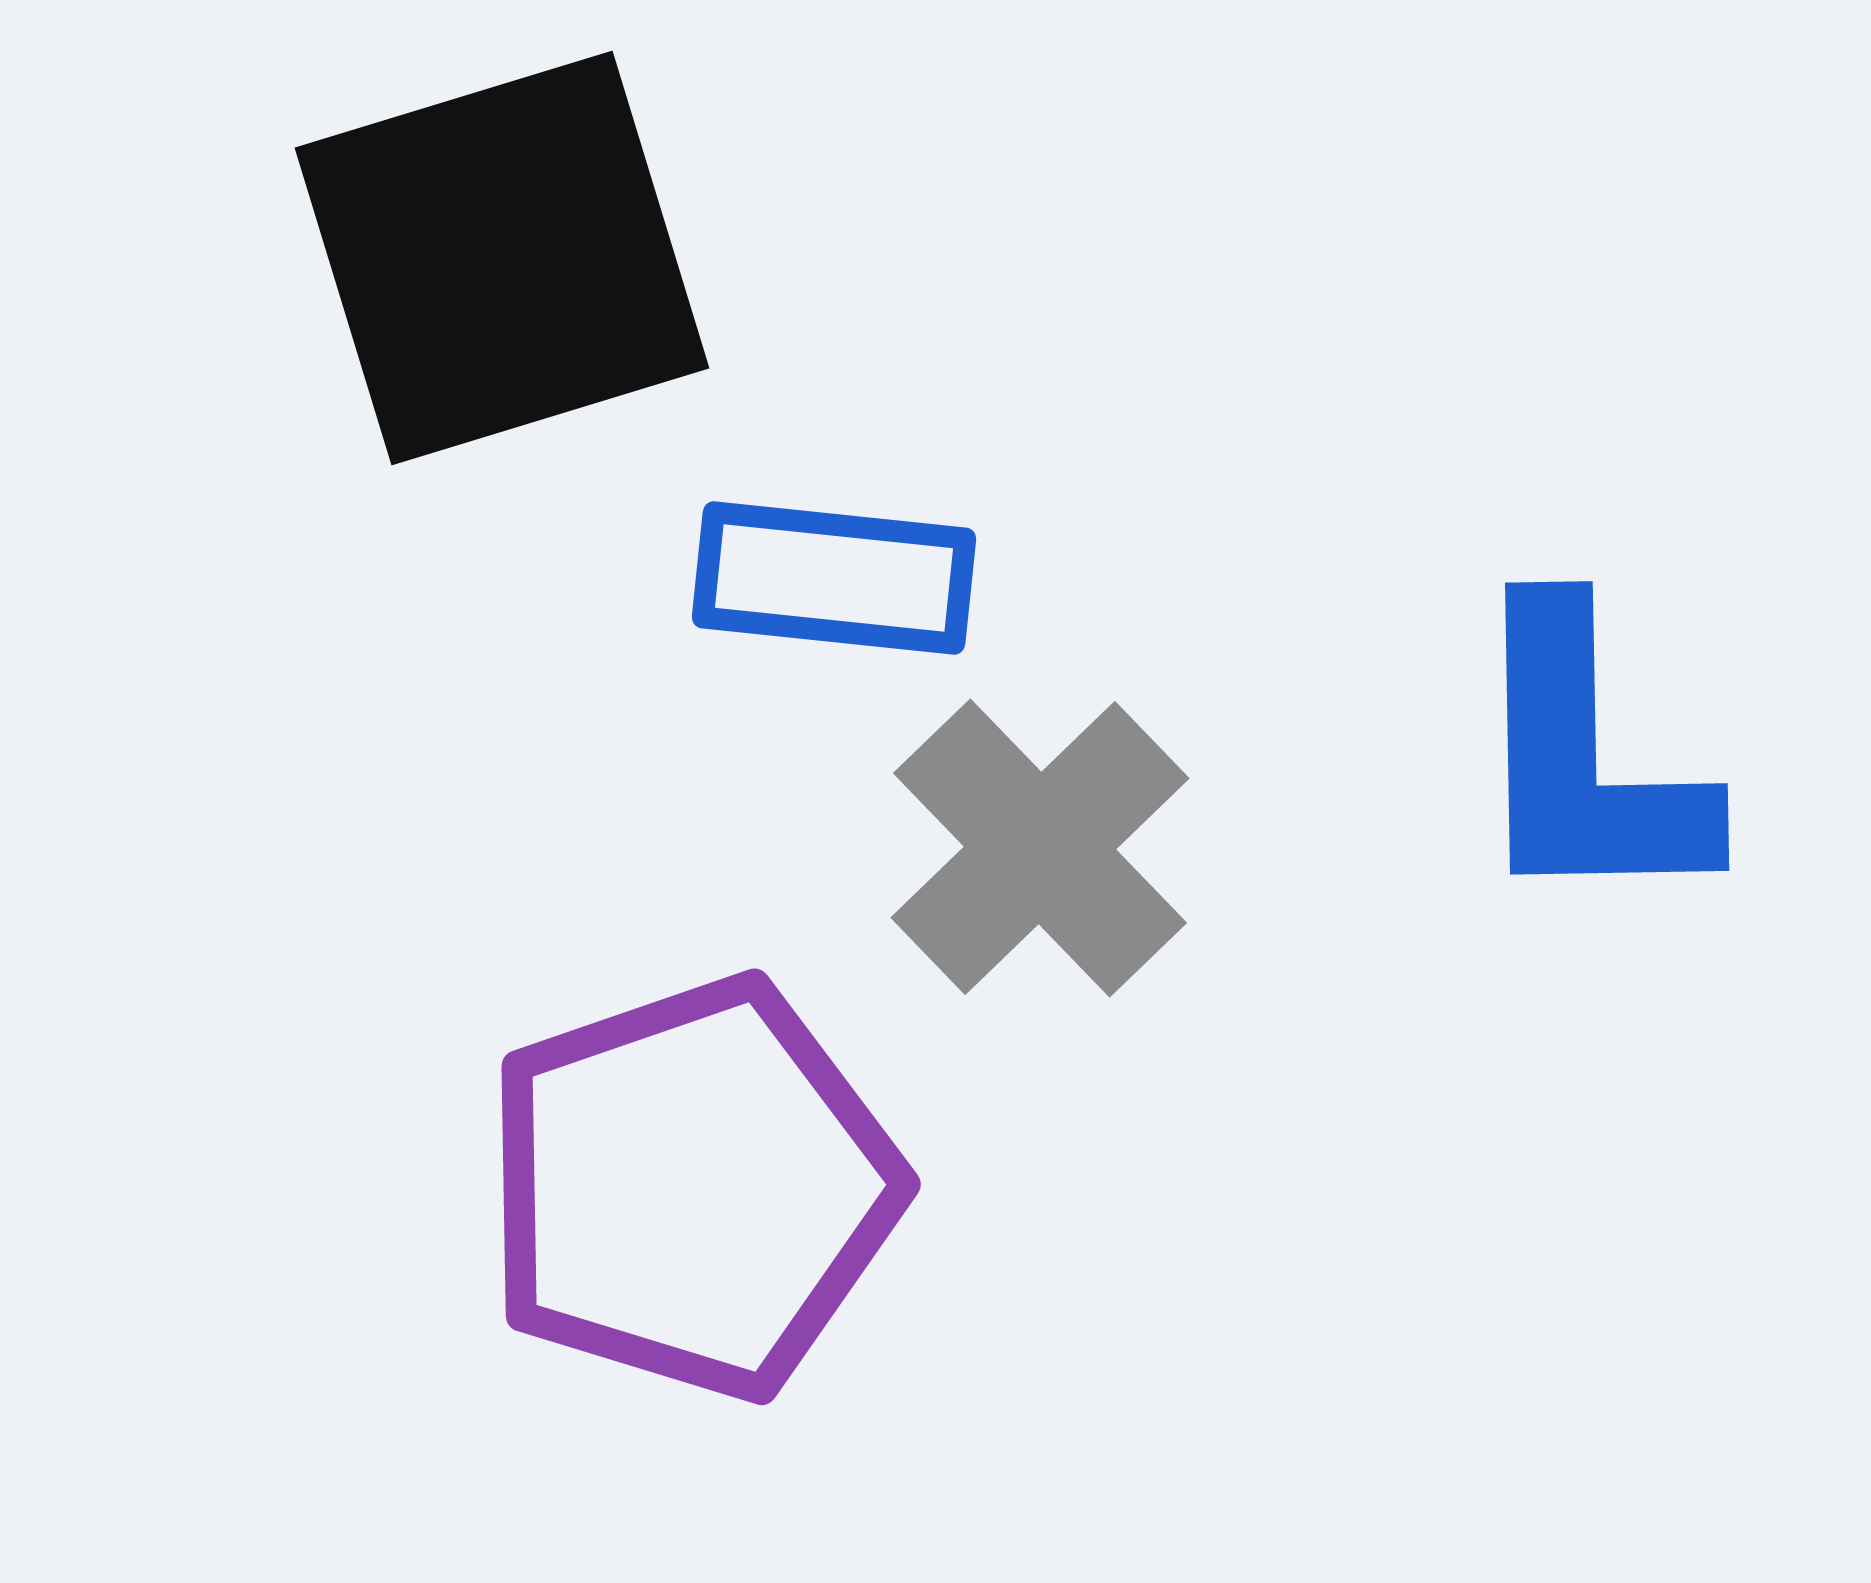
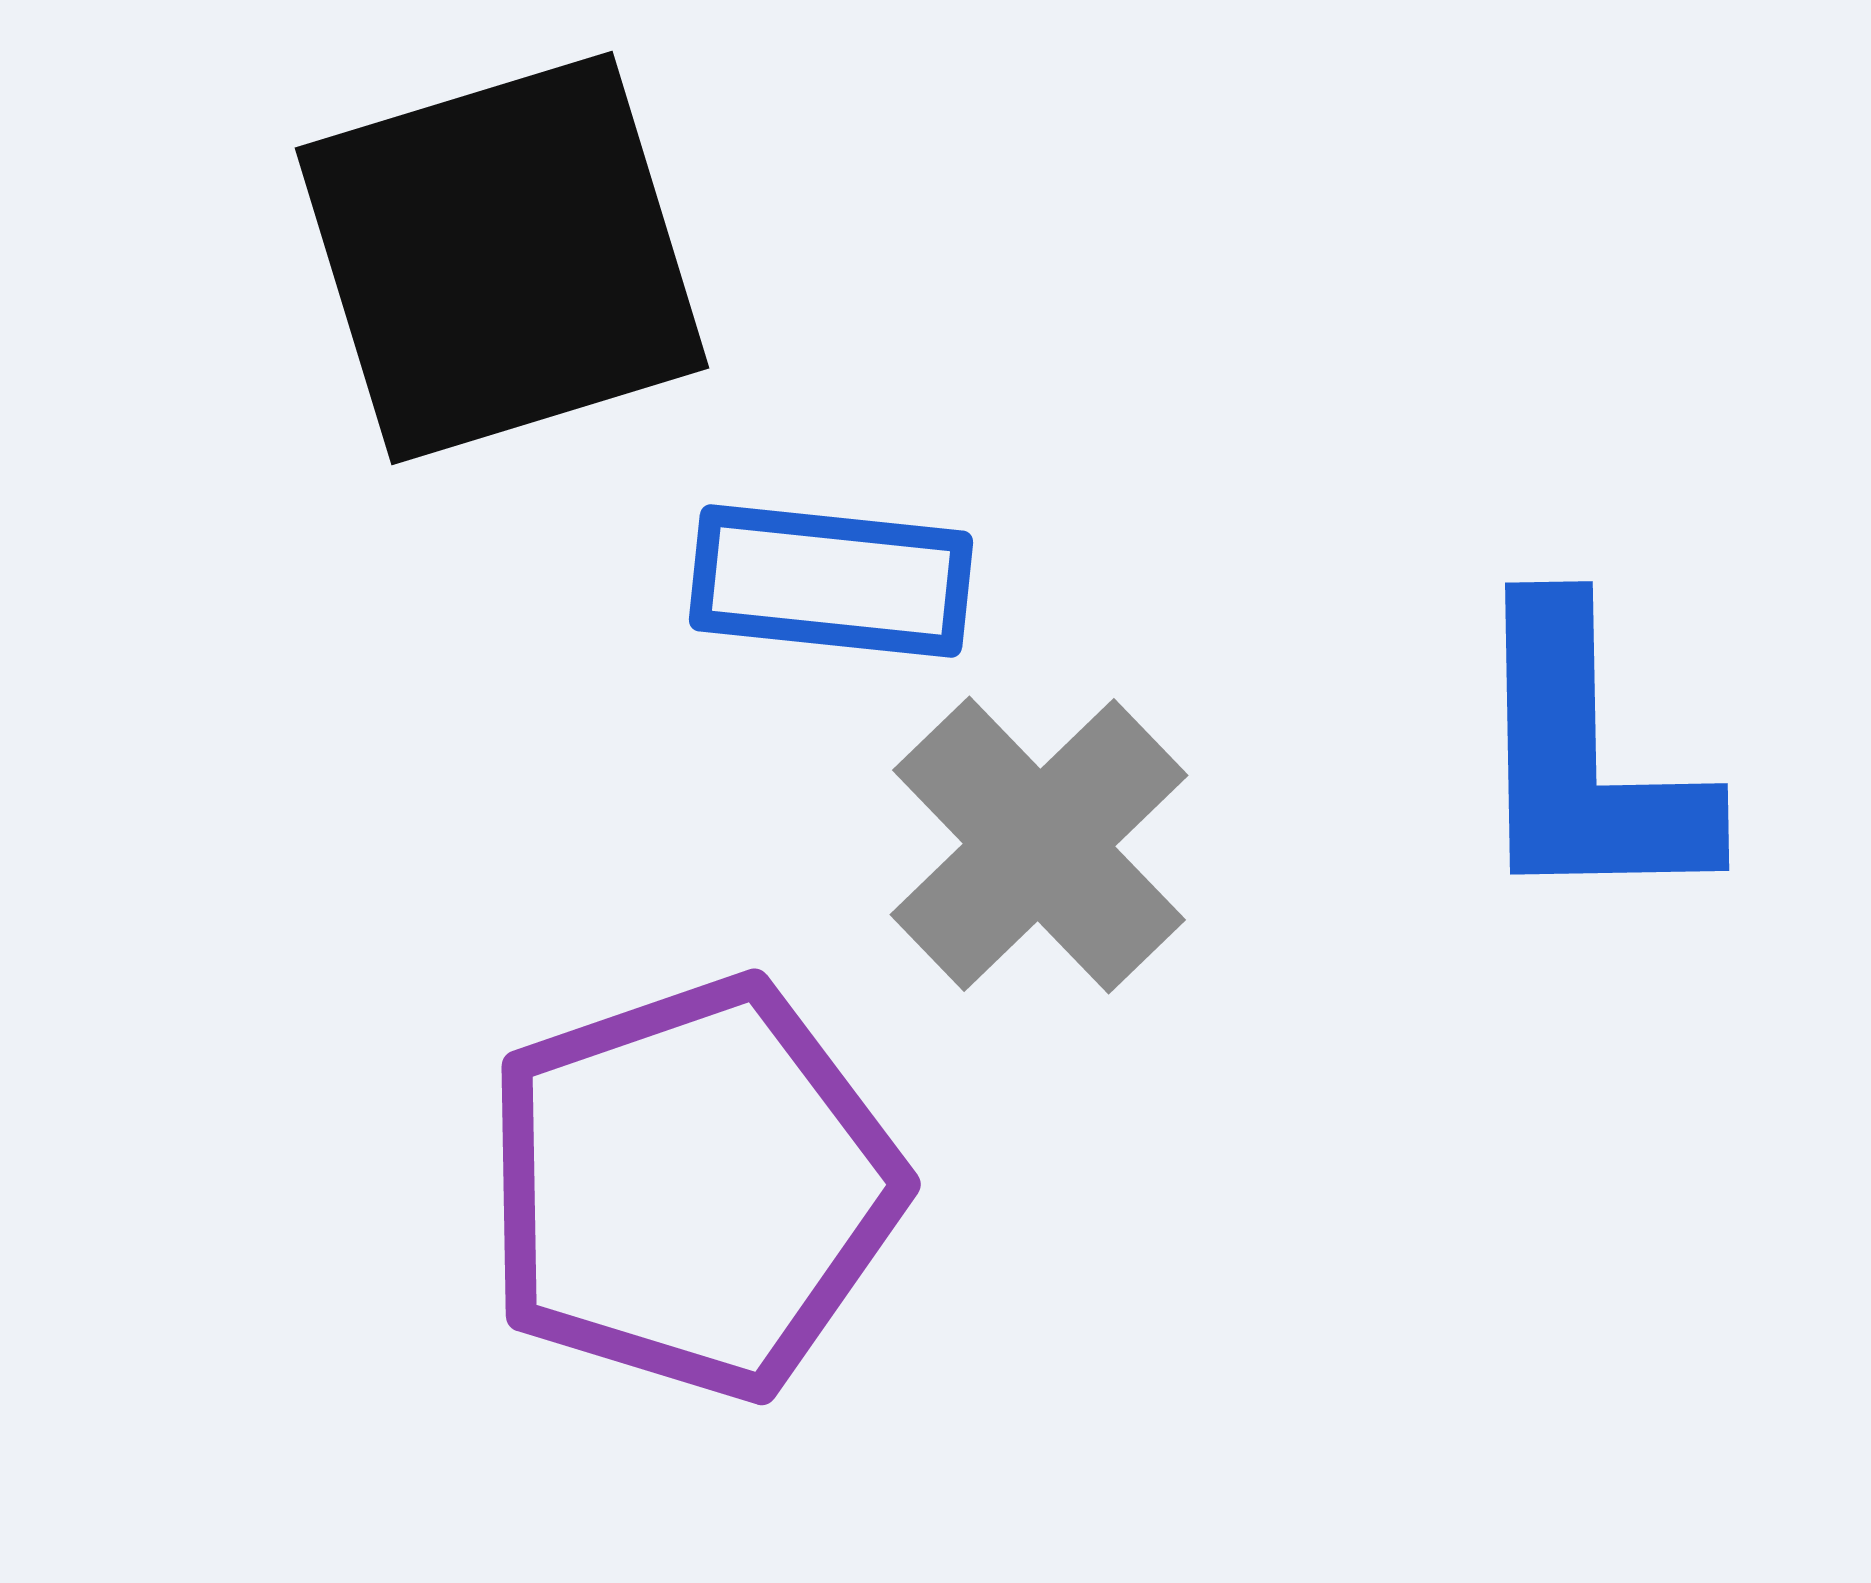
blue rectangle: moved 3 px left, 3 px down
gray cross: moved 1 px left, 3 px up
